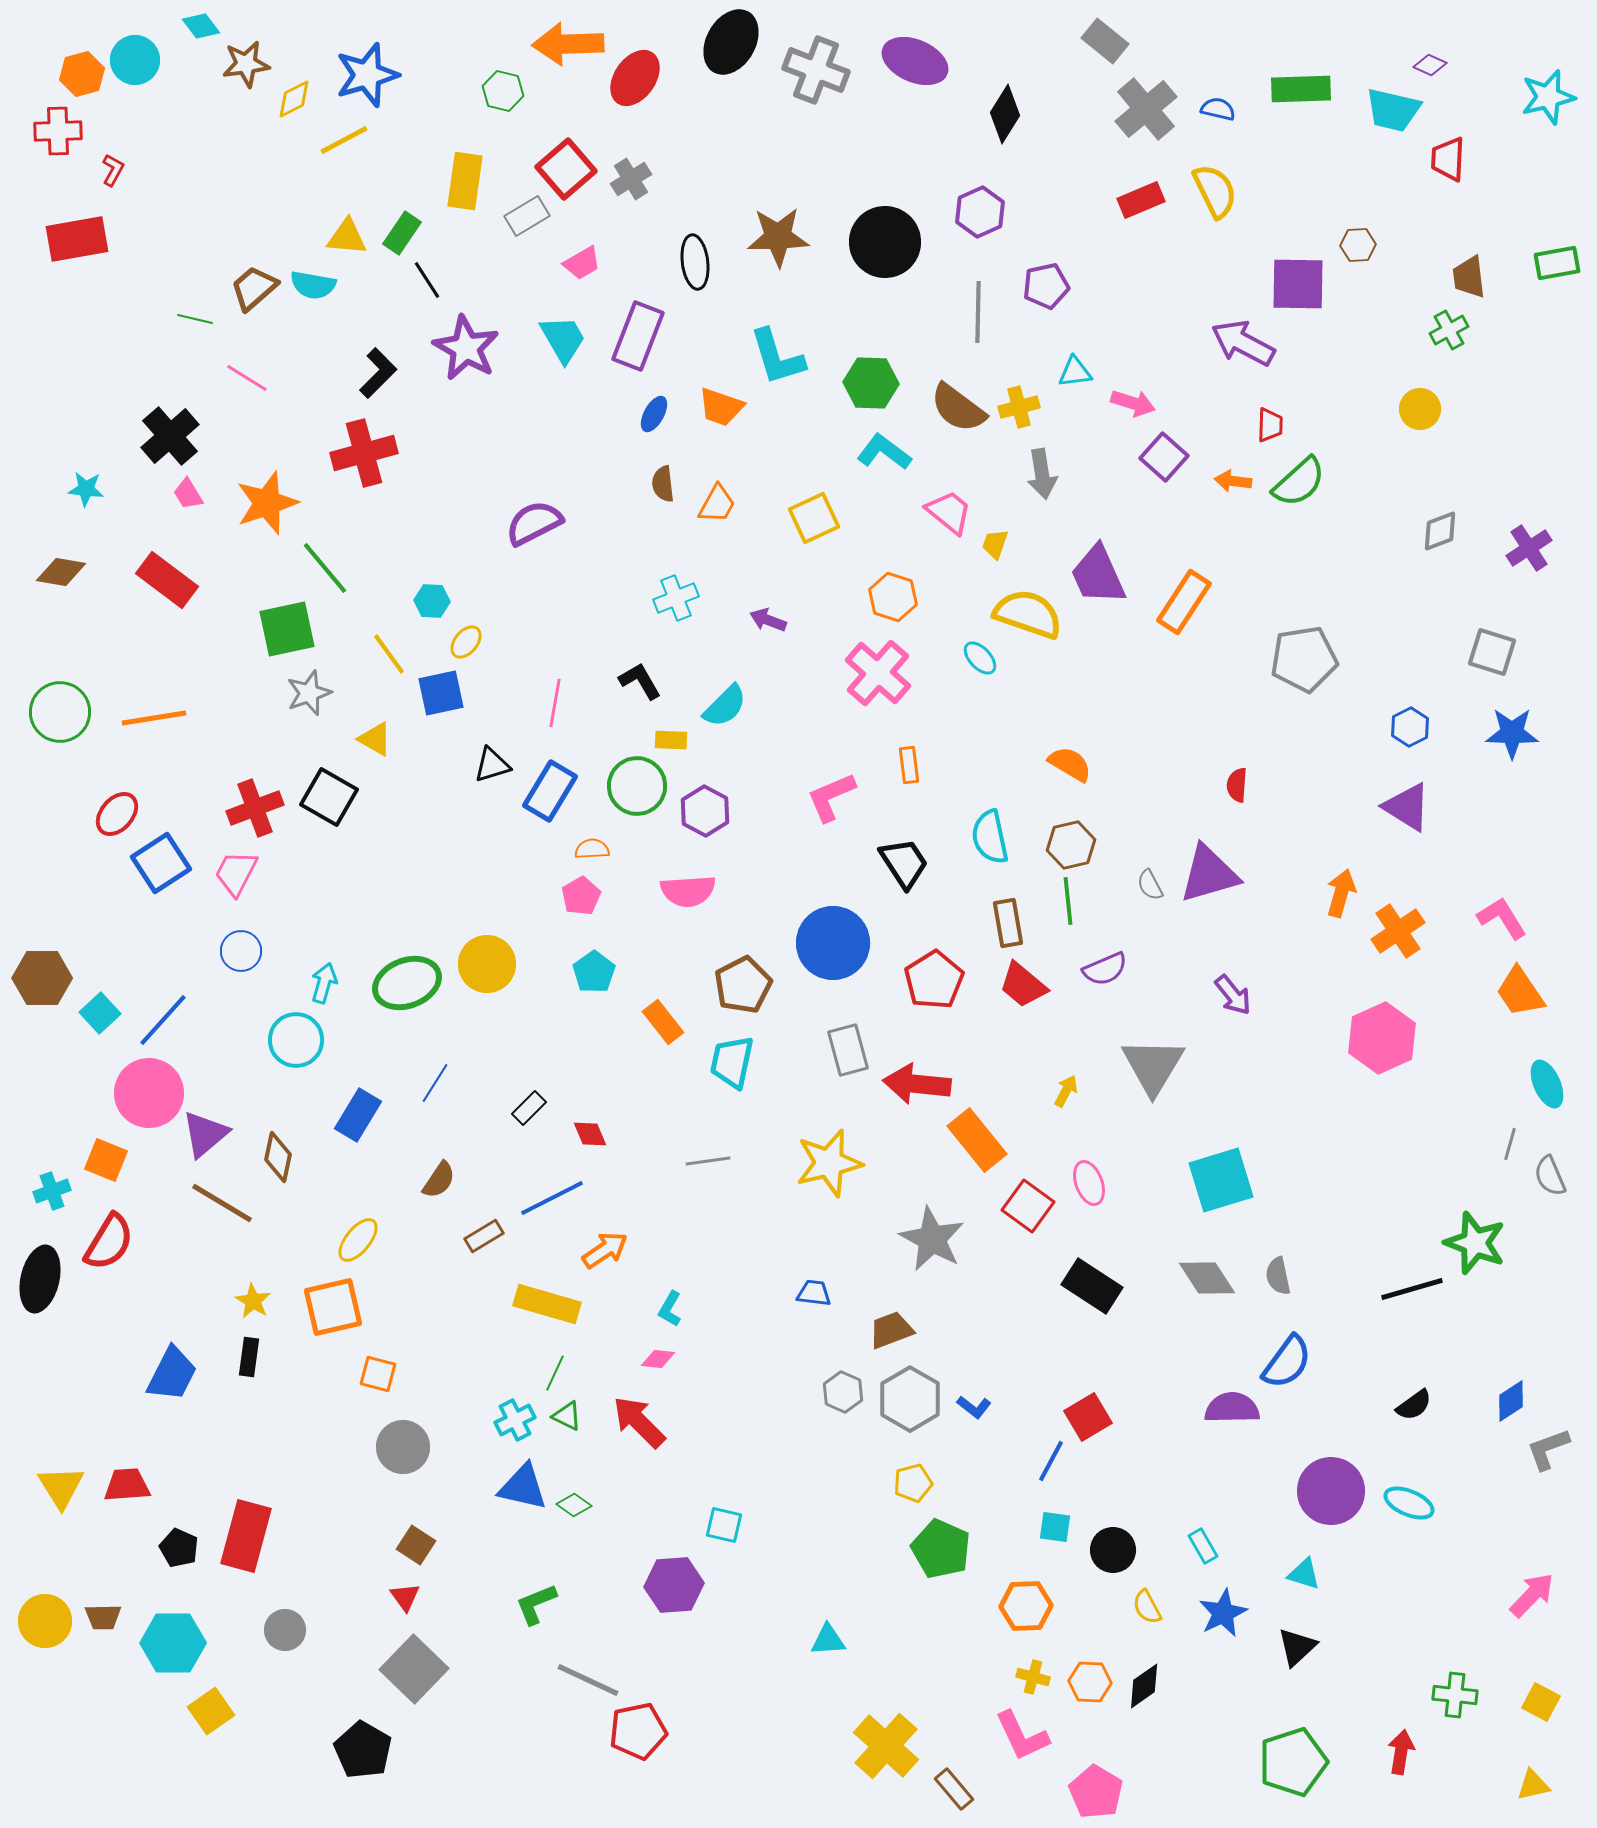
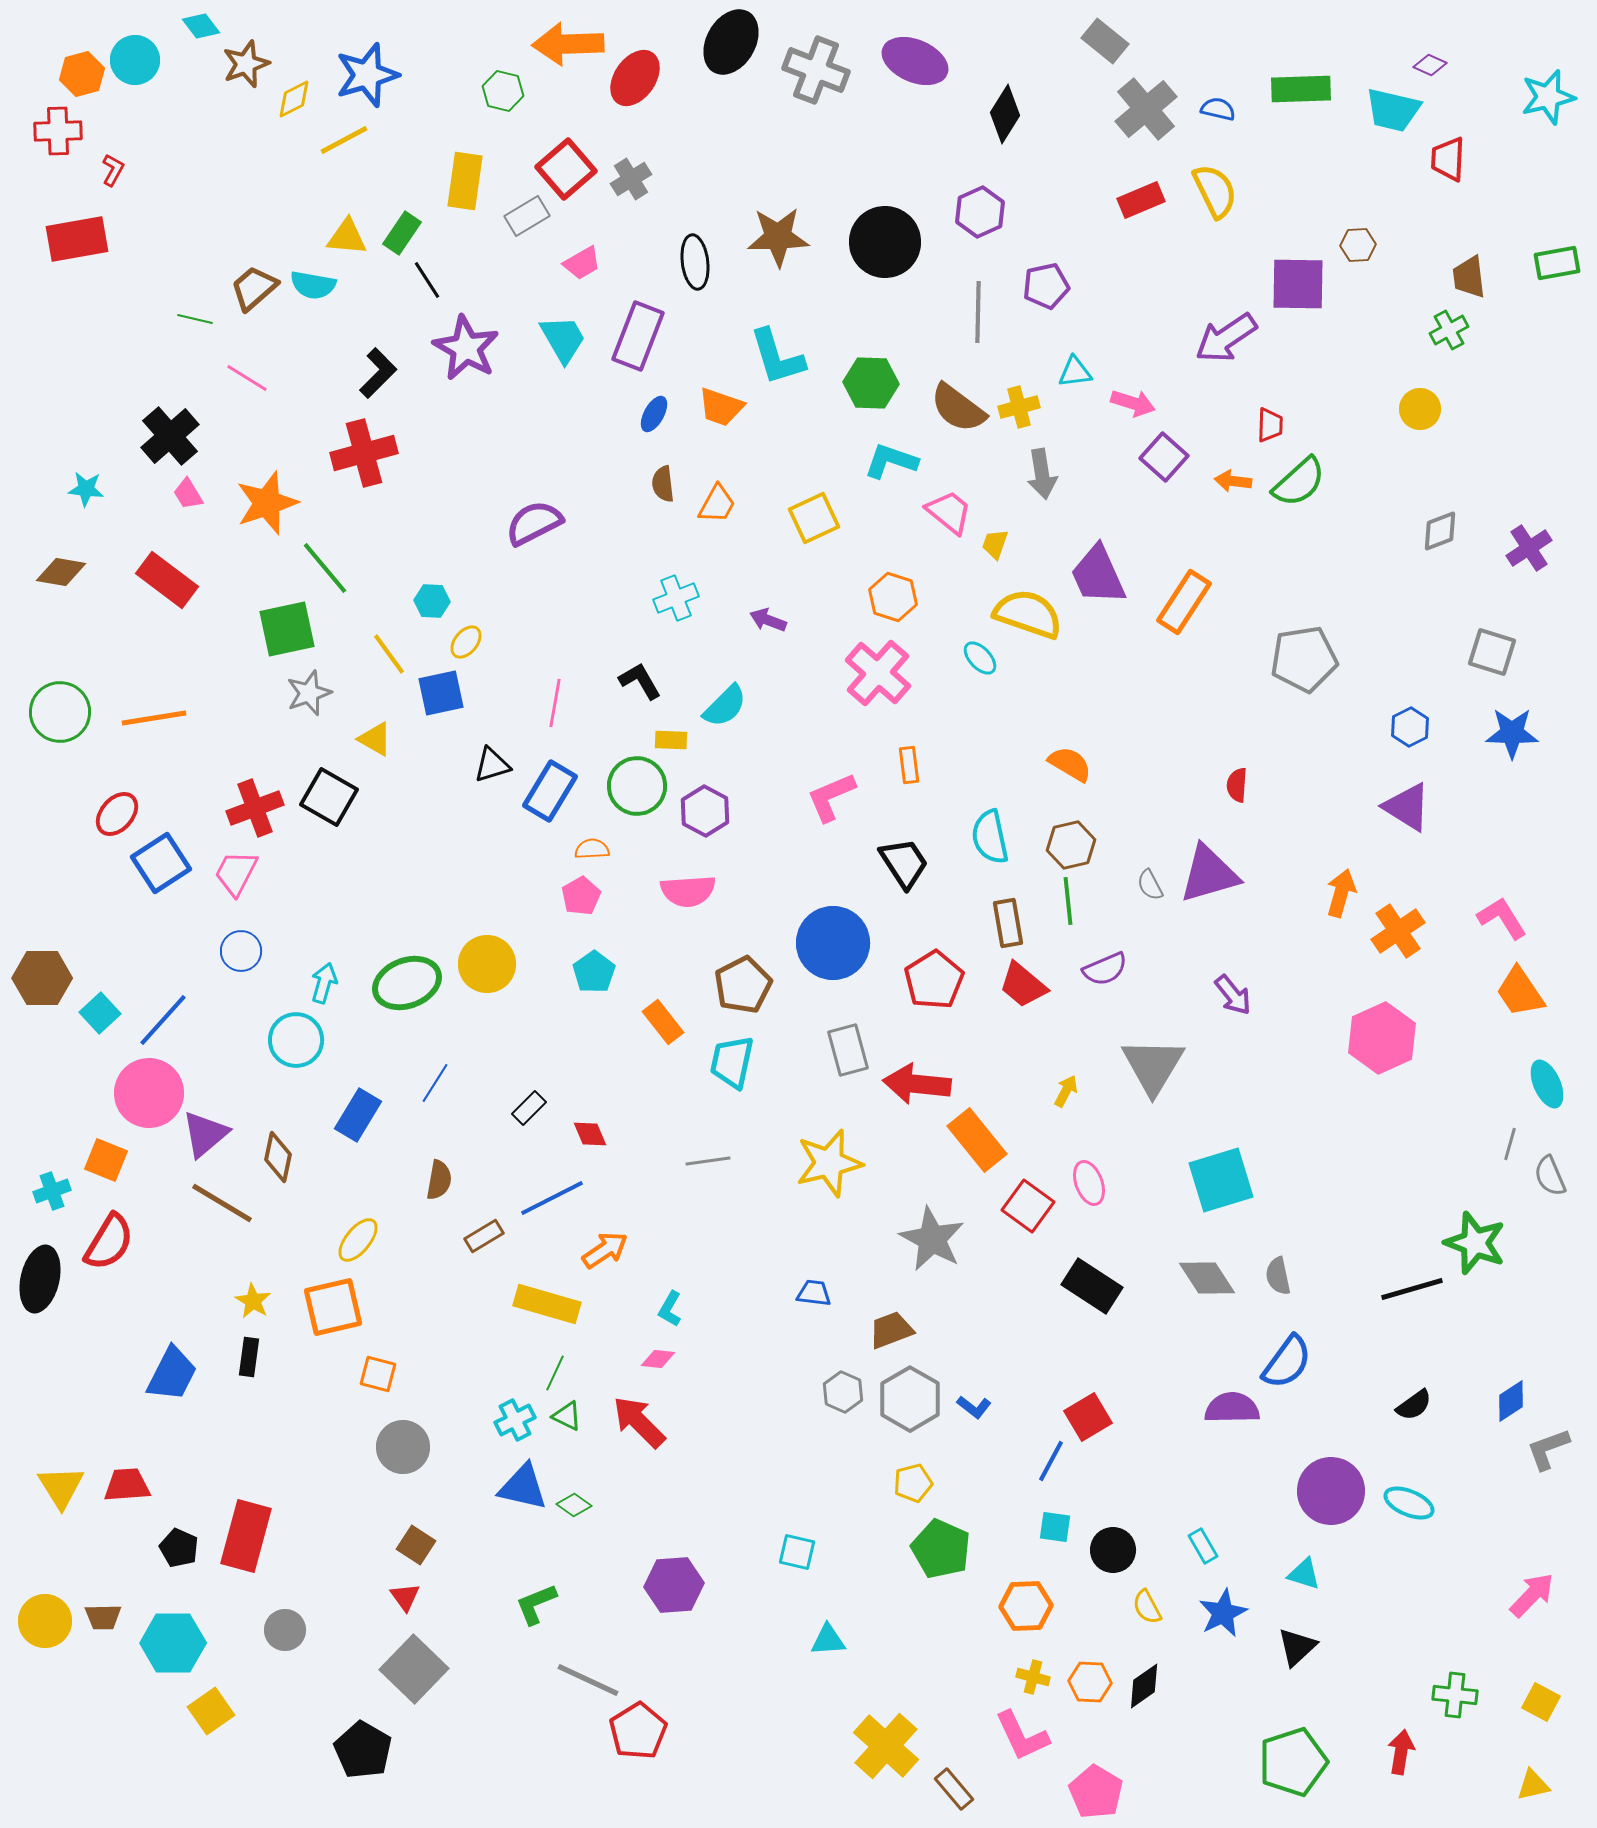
brown star at (246, 64): rotated 12 degrees counterclockwise
purple arrow at (1243, 343): moved 17 px left, 5 px up; rotated 62 degrees counterclockwise
cyan L-shape at (884, 452): moved 7 px right, 9 px down; rotated 18 degrees counterclockwise
brown semicircle at (439, 1180): rotated 24 degrees counterclockwise
cyan square at (724, 1525): moved 73 px right, 27 px down
red pentagon at (638, 1731): rotated 20 degrees counterclockwise
